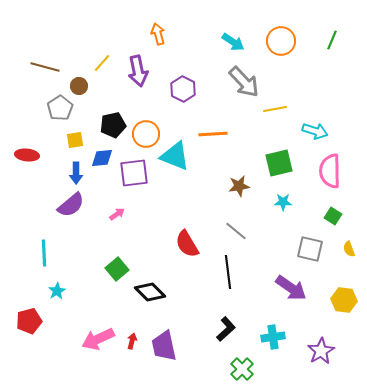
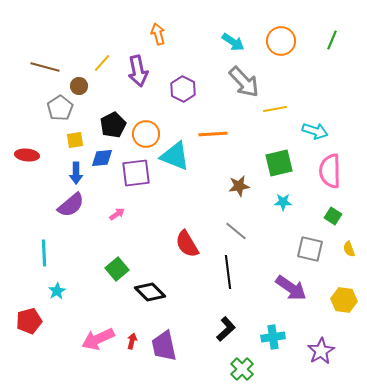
black pentagon at (113, 125): rotated 15 degrees counterclockwise
purple square at (134, 173): moved 2 px right
